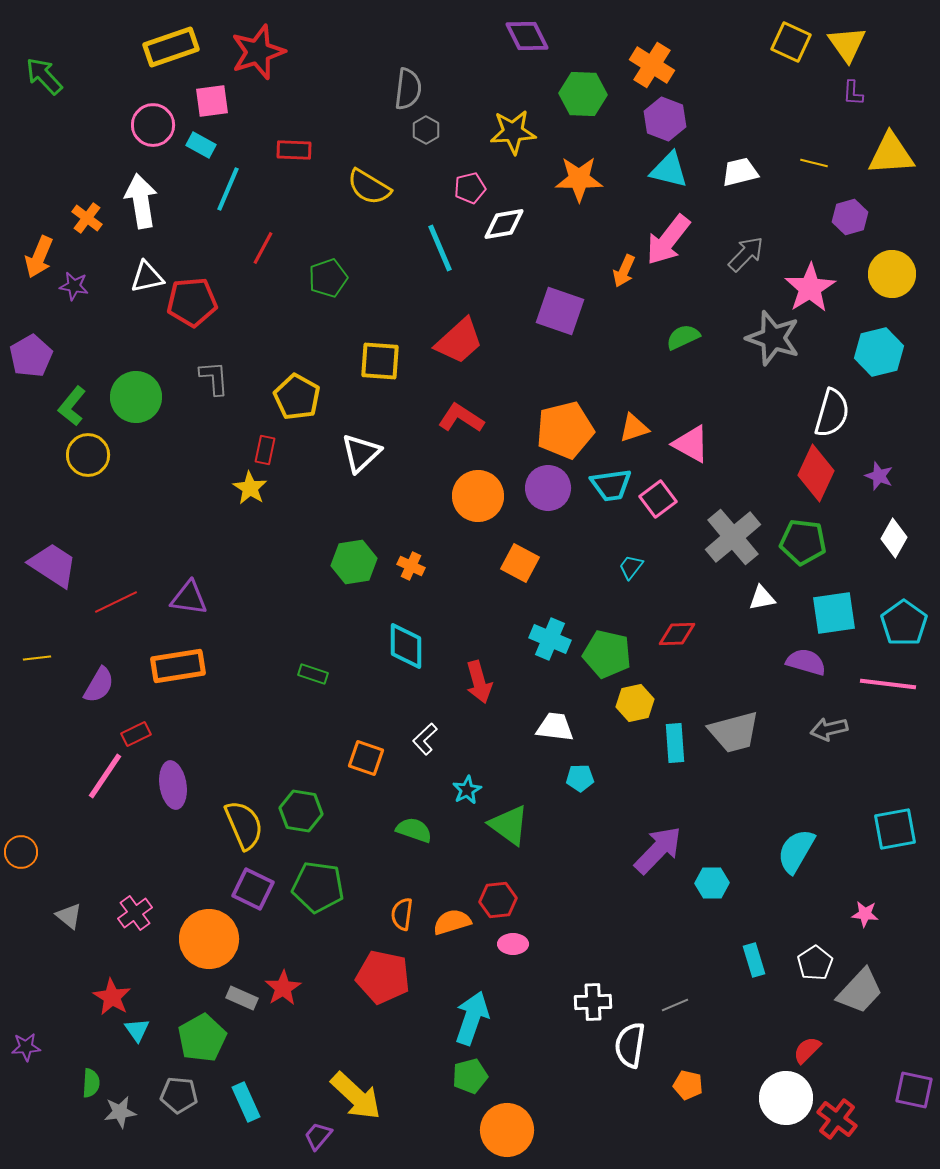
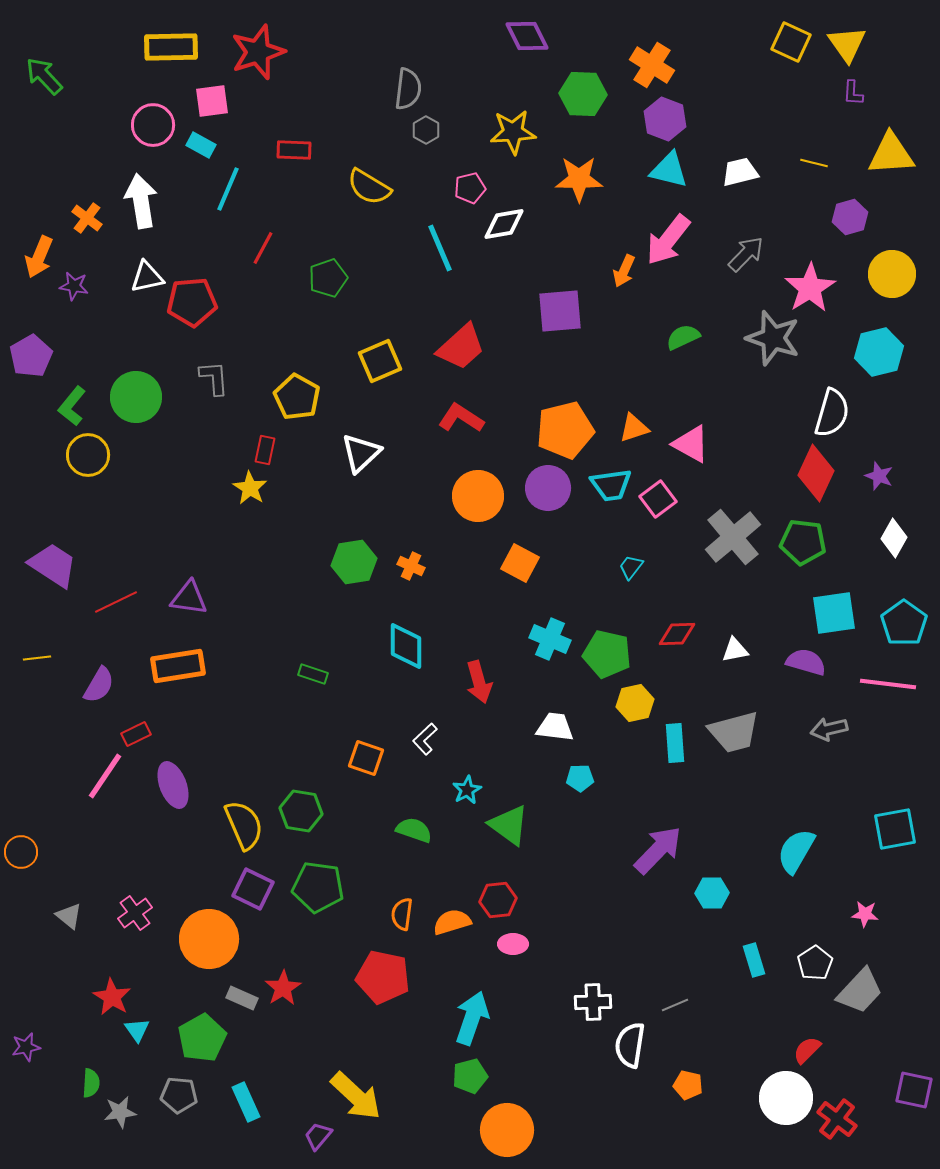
yellow rectangle at (171, 47): rotated 18 degrees clockwise
purple square at (560, 311): rotated 24 degrees counterclockwise
red trapezoid at (459, 341): moved 2 px right, 6 px down
yellow square at (380, 361): rotated 27 degrees counterclockwise
white triangle at (762, 598): moved 27 px left, 52 px down
purple ellipse at (173, 785): rotated 12 degrees counterclockwise
cyan hexagon at (712, 883): moved 10 px down
purple star at (26, 1047): rotated 8 degrees counterclockwise
